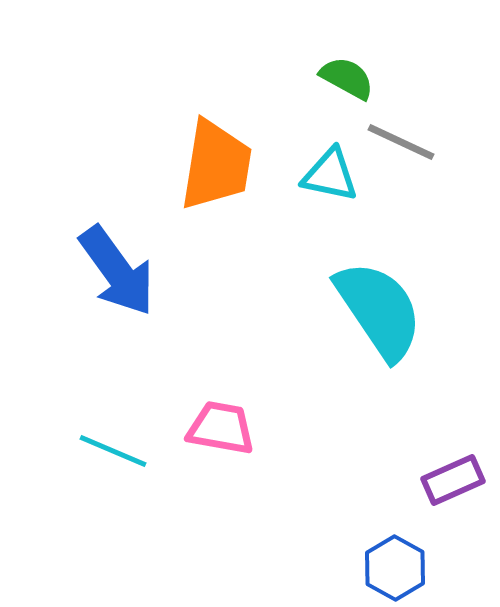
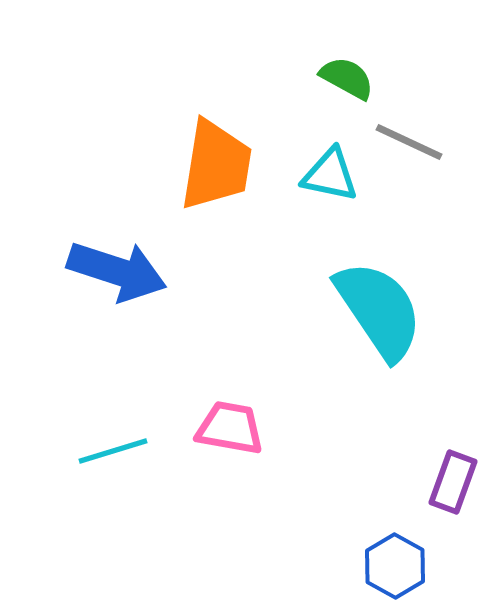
gray line: moved 8 px right
blue arrow: rotated 36 degrees counterclockwise
pink trapezoid: moved 9 px right
cyan line: rotated 40 degrees counterclockwise
purple rectangle: moved 2 px down; rotated 46 degrees counterclockwise
blue hexagon: moved 2 px up
